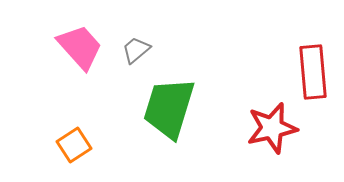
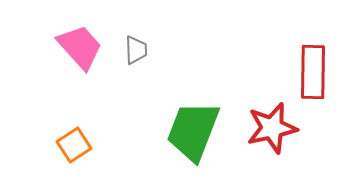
gray trapezoid: rotated 128 degrees clockwise
red rectangle: rotated 6 degrees clockwise
green trapezoid: moved 24 px right, 23 px down; rotated 4 degrees clockwise
